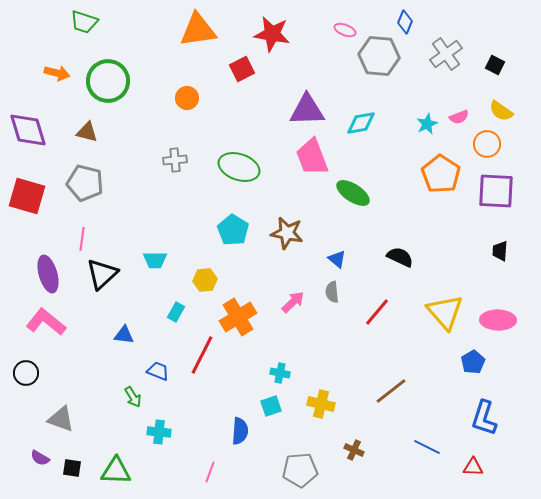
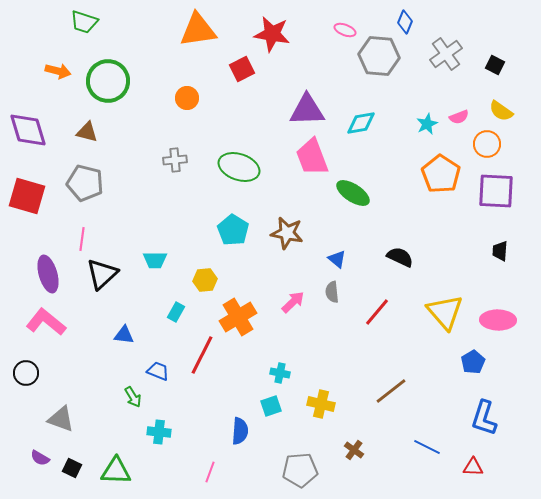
orange arrow at (57, 73): moved 1 px right, 2 px up
brown cross at (354, 450): rotated 12 degrees clockwise
black square at (72, 468): rotated 18 degrees clockwise
